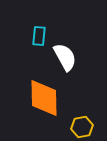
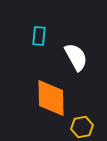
white semicircle: moved 11 px right
orange diamond: moved 7 px right
